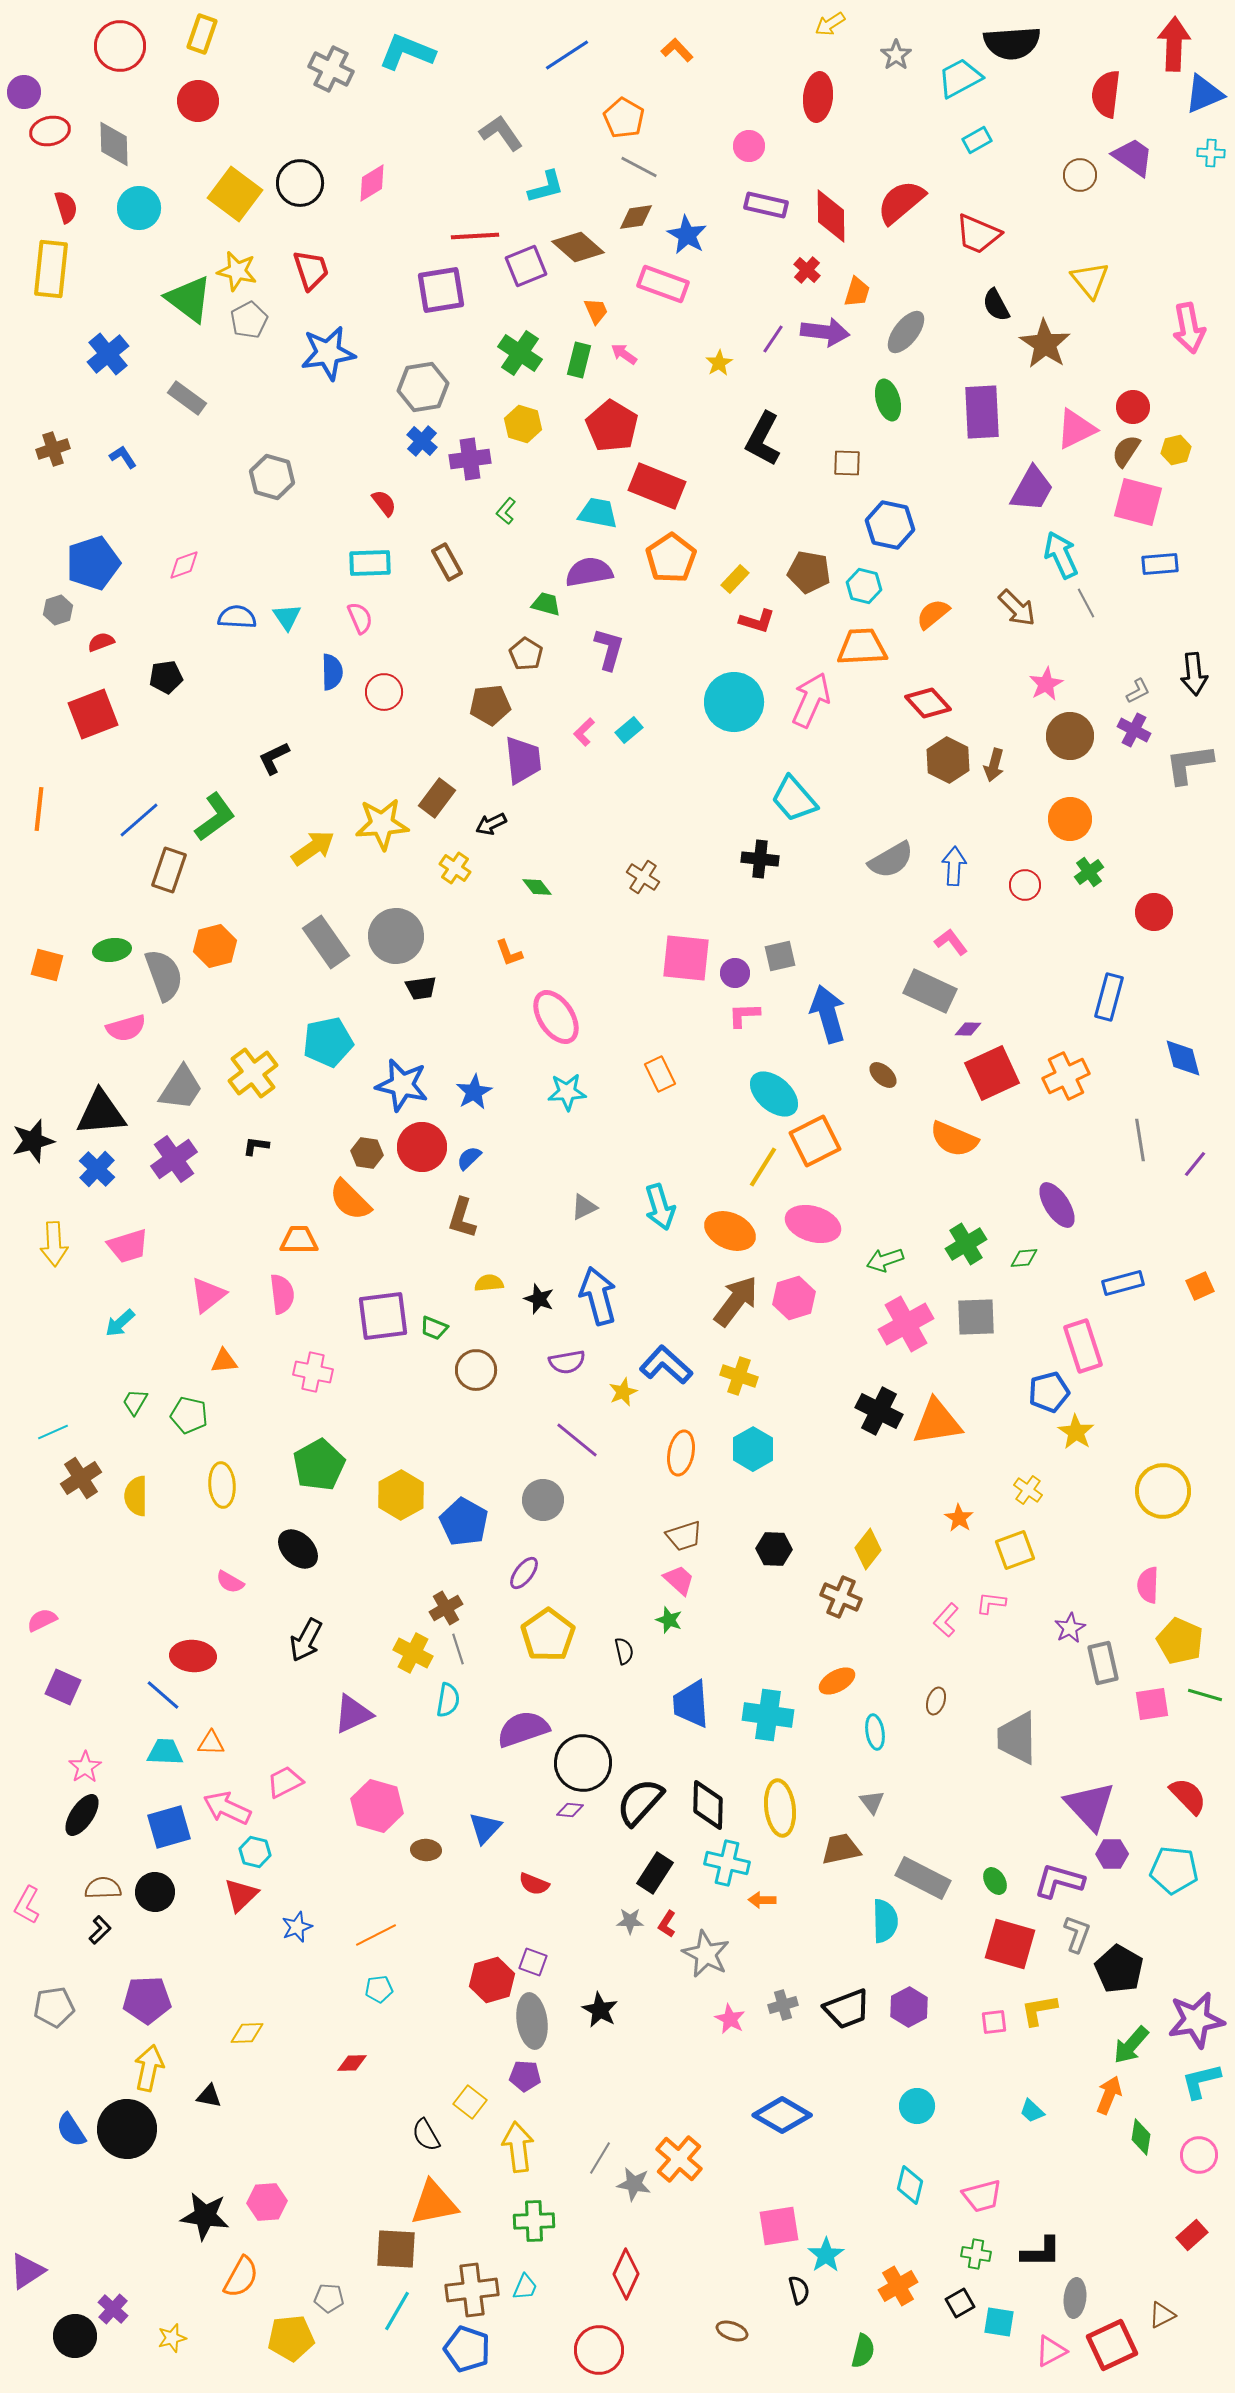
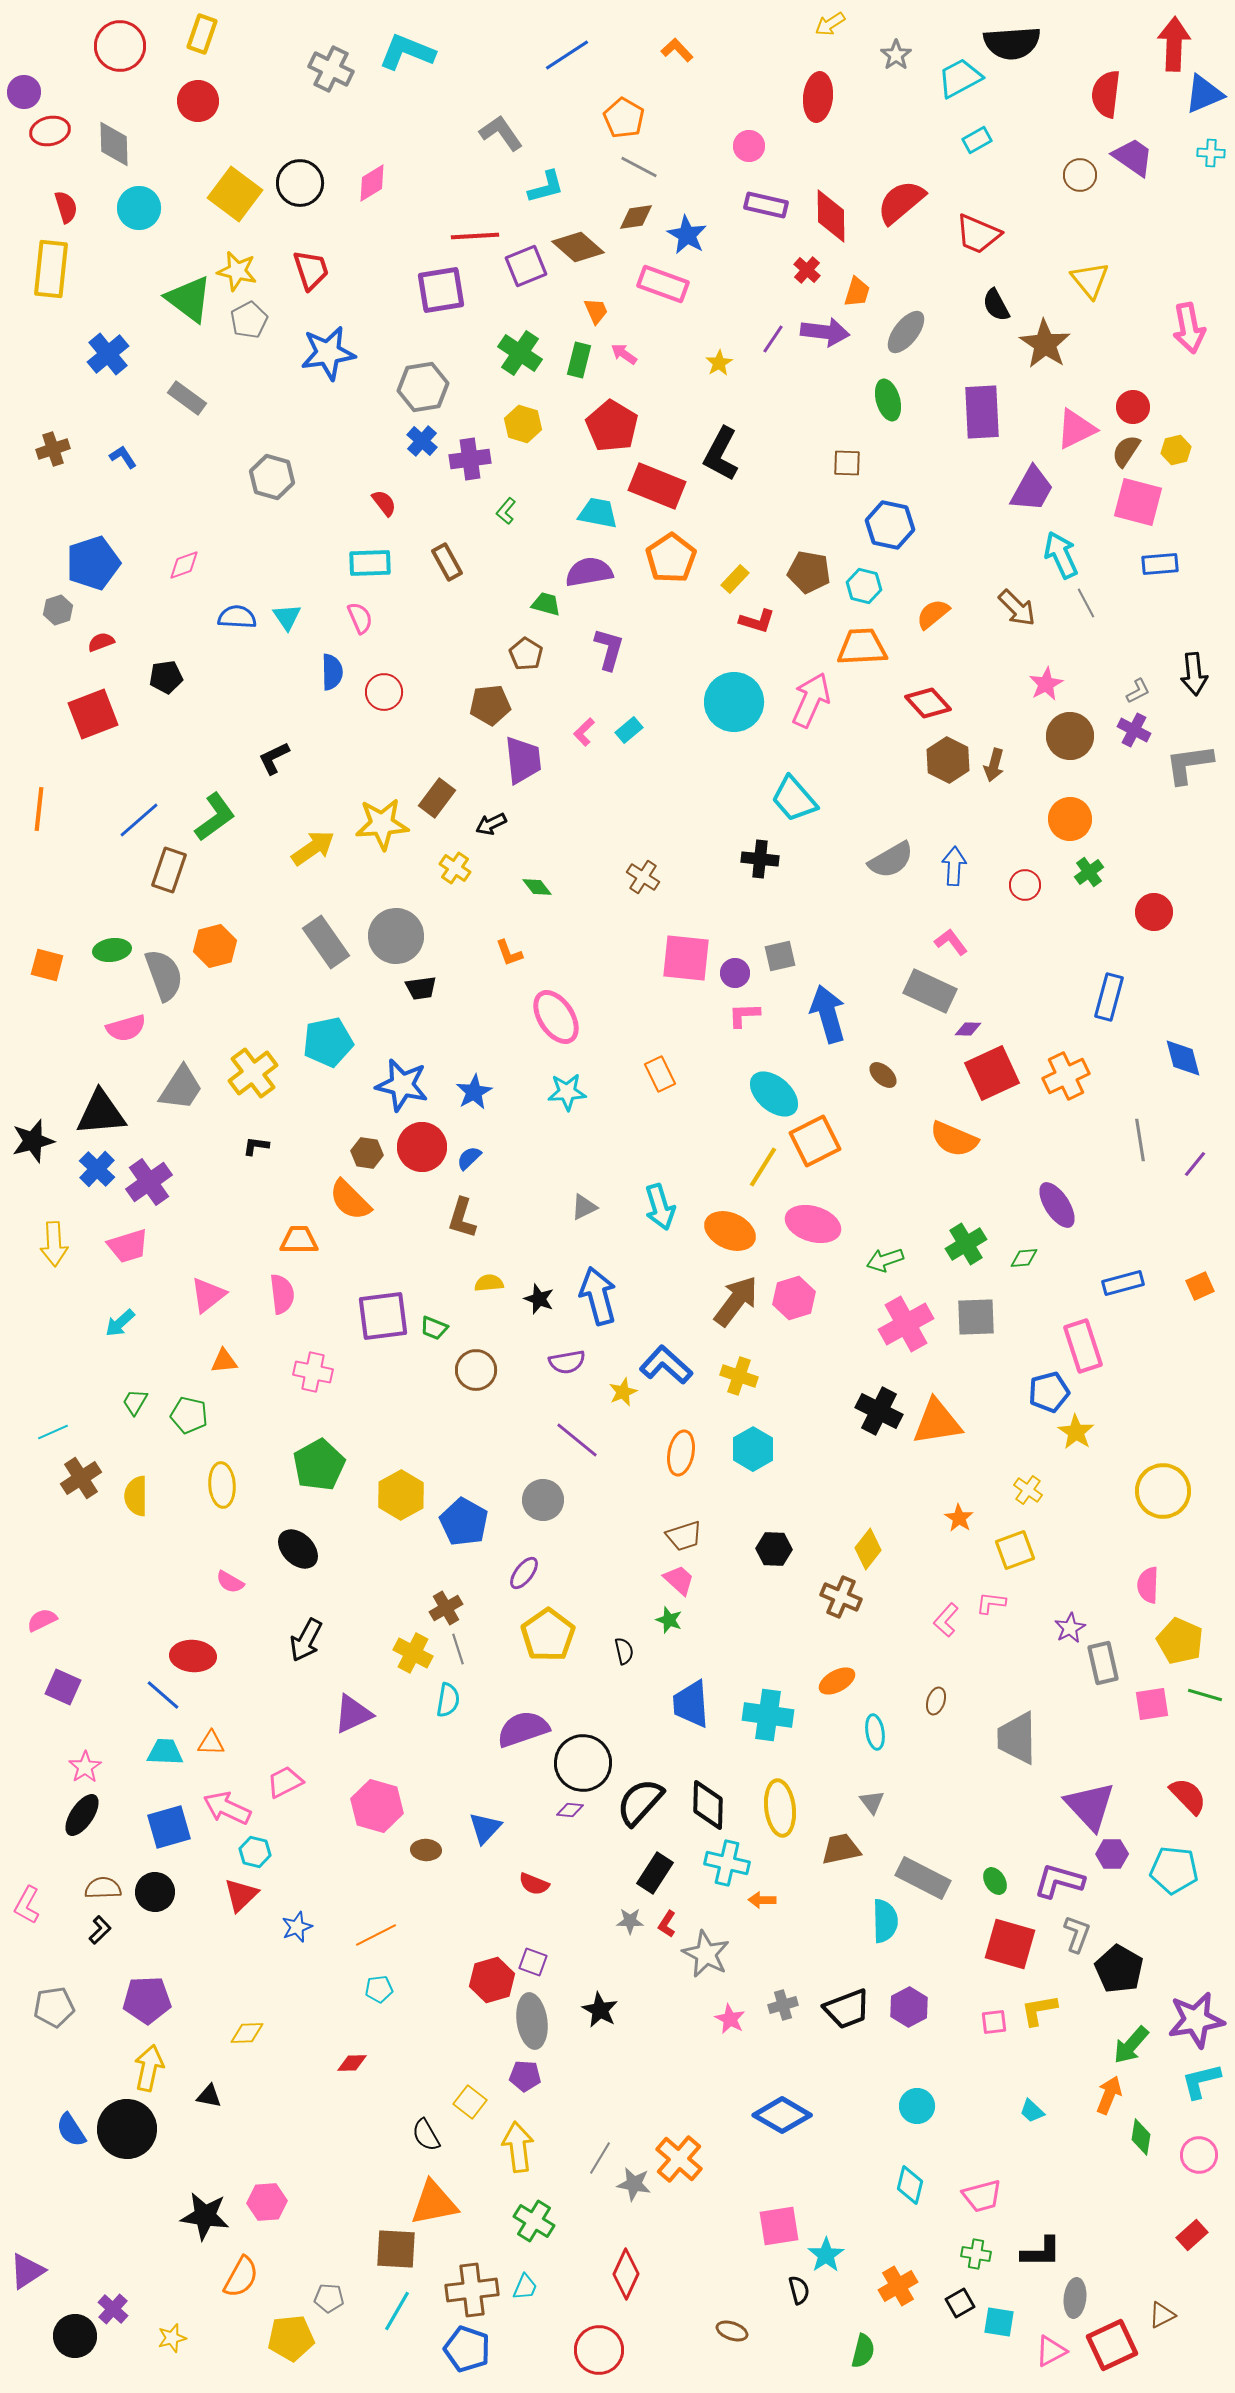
black L-shape at (763, 439): moved 42 px left, 15 px down
purple cross at (174, 1159): moved 25 px left, 23 px down
green cross at (534, 2221): rotated 33 degrees clockwise
